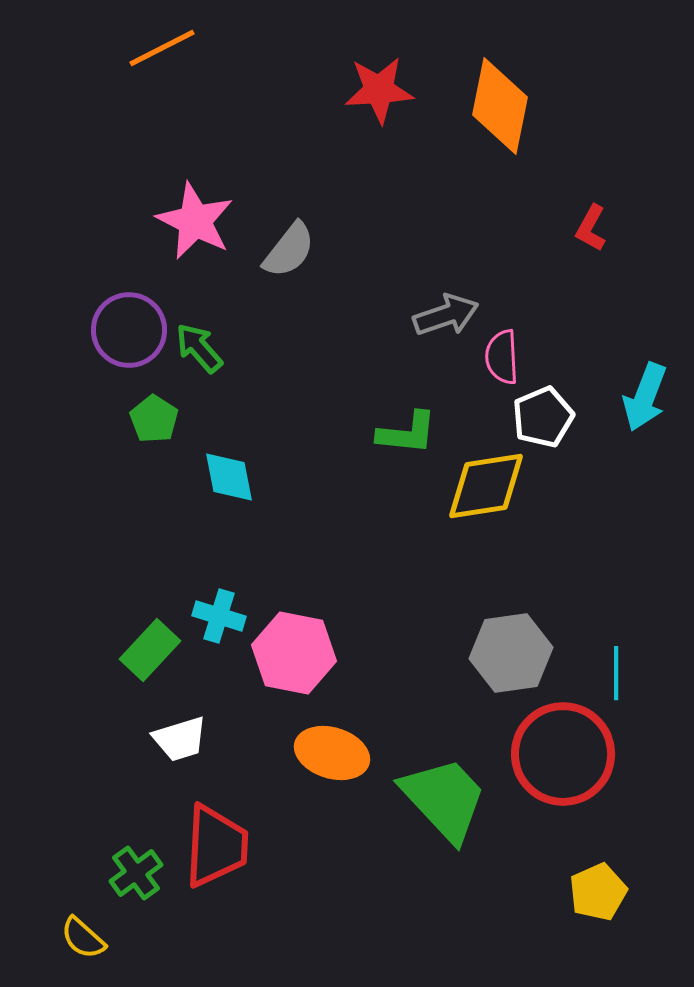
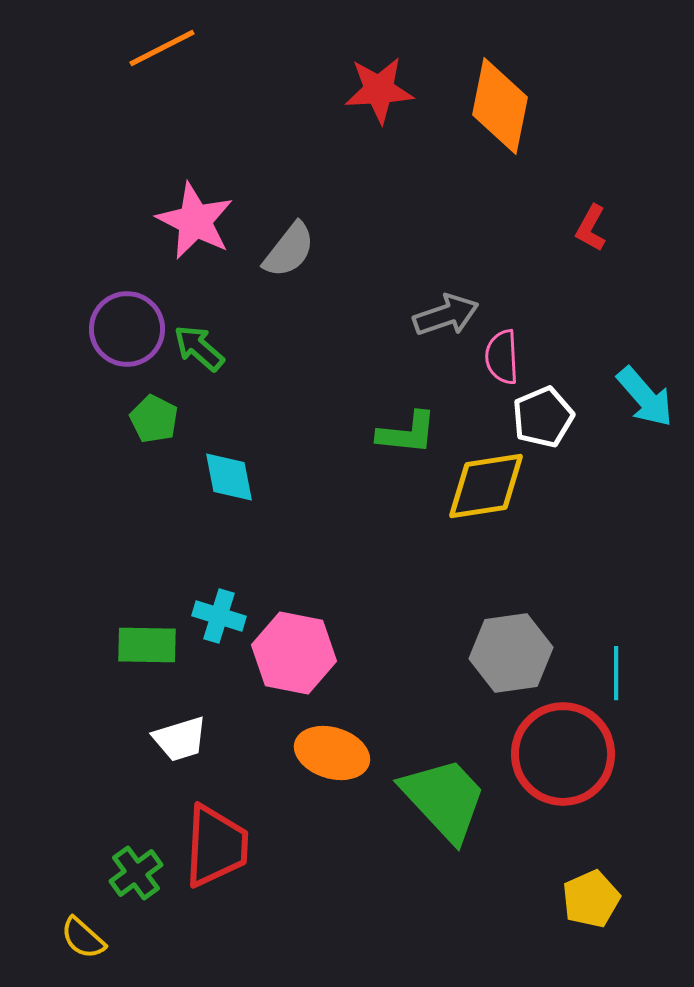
purple circle: moved 2 px left, 1 px up
green arrow: rotated 8 degrees counterclockwise
cyan arrow: rotated 62 degrees counterclockwise
green pentagon: rotated 6 degrees counterclockwise
green rectangle: moved 3 px left, 5 px up; rotated 48 degrees clockwise
yellow pentagon: moved 7 px left, 7 px down
